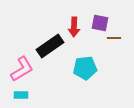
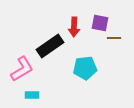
cyan rectangle: moved 11 px right
